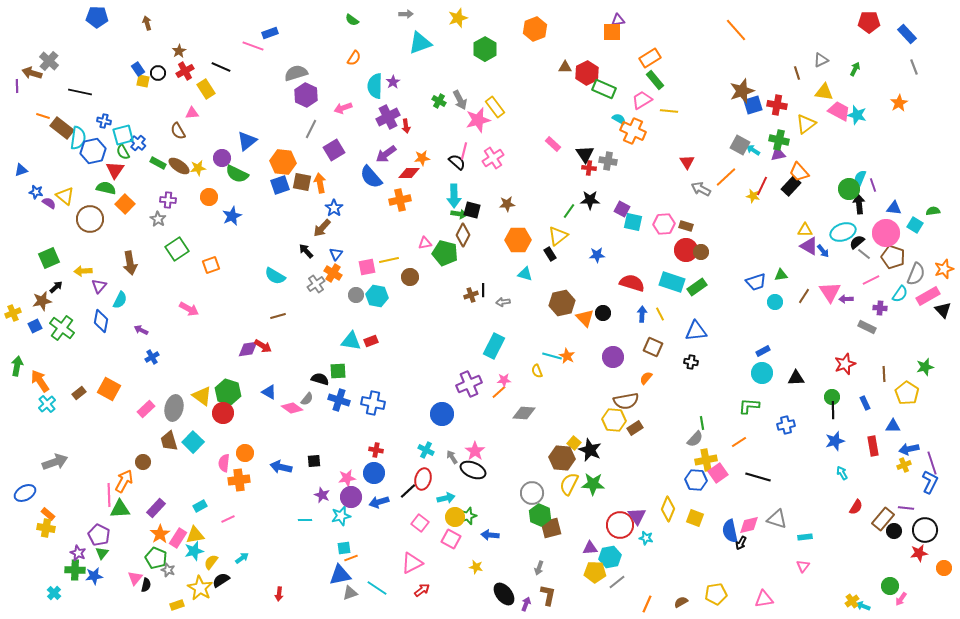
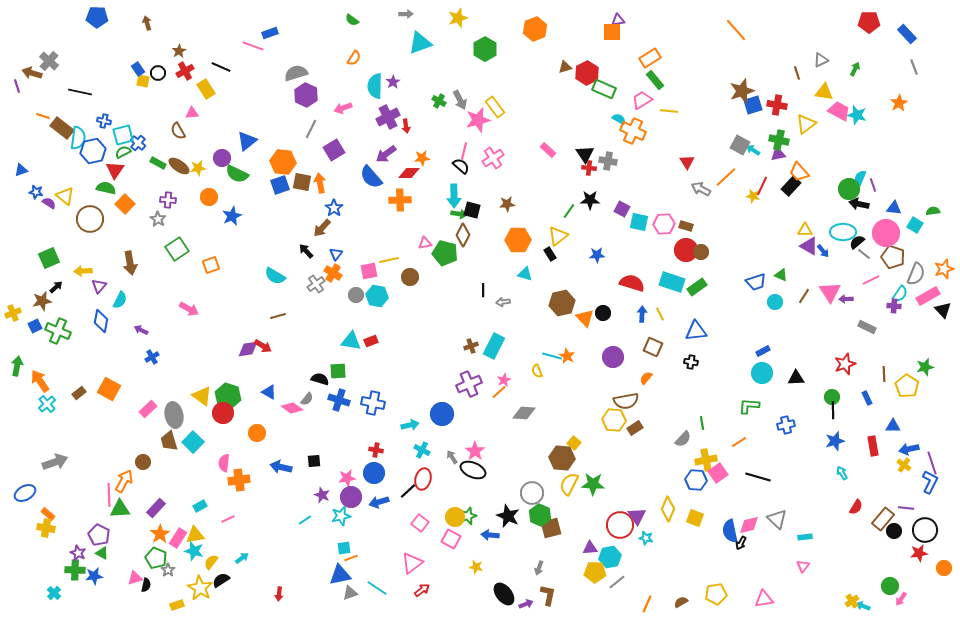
brown triangle at (565, 67): rotated 16 degrees counterclockwise
purple line at (17, 86): rotated 16 degrees counterclockwise
pink rectangle at (553, 144): moved 5 px left, 6 px down
green semicircle at (123, 152): rotated 91 degrees clockwise
black semicircle at (457, 162): moved 4 px right, 4 px down
orange cross at (400, 200): rotated 10 degrees clockwise
black arrow at (859, 204): rotated 72 degrees counterclockwise
cyan square at (633, 222): moved 6 px right
cyan ellipse at (843, 232): rotated 20 degrees clockwise
pink square at (367, 267): moved 2 px right, 4 px down
green triangle at (781, 275): rotated 32 degrees clockwise
brown cross at (471, 295): moved 51 px down
purple cross at (880, 308): moved 14 px right, 2 px up
green cross at (62, 328): moved 4 px left, 3 px down; rotated 15 degrees counterclockwise
pink star at (504, 380): rotated 24 degrees counterclockwise
green hexagon at (228, 392): moved 4 px down
yellow pentagon at (907, 393): moved 7 px up
blue rectangle at (865, 403): moved 2 px right, 5 px up
gray ellipse at (174, 408): moved 7 px down; rotated 25 degrees counterclockwise
pink rectangle at (146, 409): moved 2 px right
gray semicircle at (695, 439): moved 12 px left
cyan cross at (426, 450): moved 4 px left
black star at (590, 450): moved 82 px left, 66 px down
orange circle at (245, 453): moved 12 px right, 20 px up
yellow cross at (904, 465): rotated 32 degrees counterclockwise
cyan arrow at (446, 498): moved 36 px left, 73 px up
gray triangle at (777, 519): rotated 25 degrees clockwise
cyan line at (305, 520): rotated 32 degrees counterclockwise
cyan star at (194, 551): rotated 30 degrees clockwise
green triangle at (102, 553): rotated 40 degrees counterclockwise
pink triangle at (412, 563): rotated 10 degrees counterclockwise
gray star at (168, 570): rotated 16 degrees clockwise
pink triangle at (135, 578): rotated 35 degrees clockwise
purple arrow at (526, 604): rotated 48 degrees clockwise
